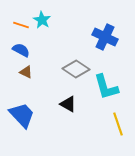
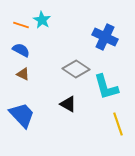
brown triangle: moved 3 px left, 2 px down
